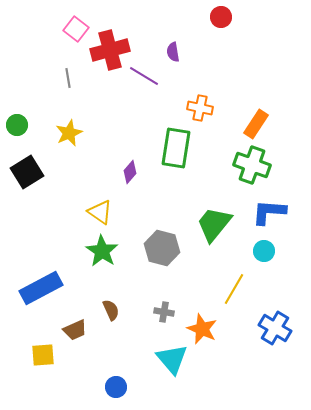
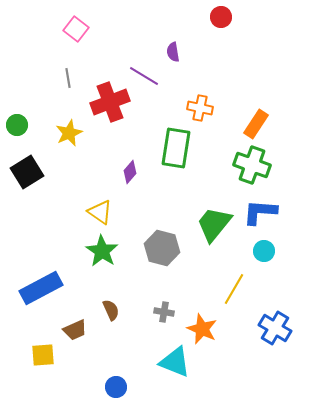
red cross: moved 52 px down; rotated 6 degrees counterclockwise
blue L-shape: moved 9 px left
cyan triangle: moved 3 px right, 3 px down; rotated 28 degrees counterclockwise
